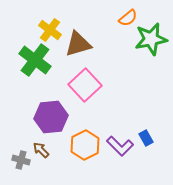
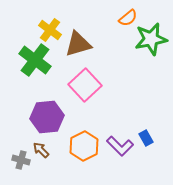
purple hexagon: moved 4 px left
orange hexagon: moved 1 px left, 1 px down
